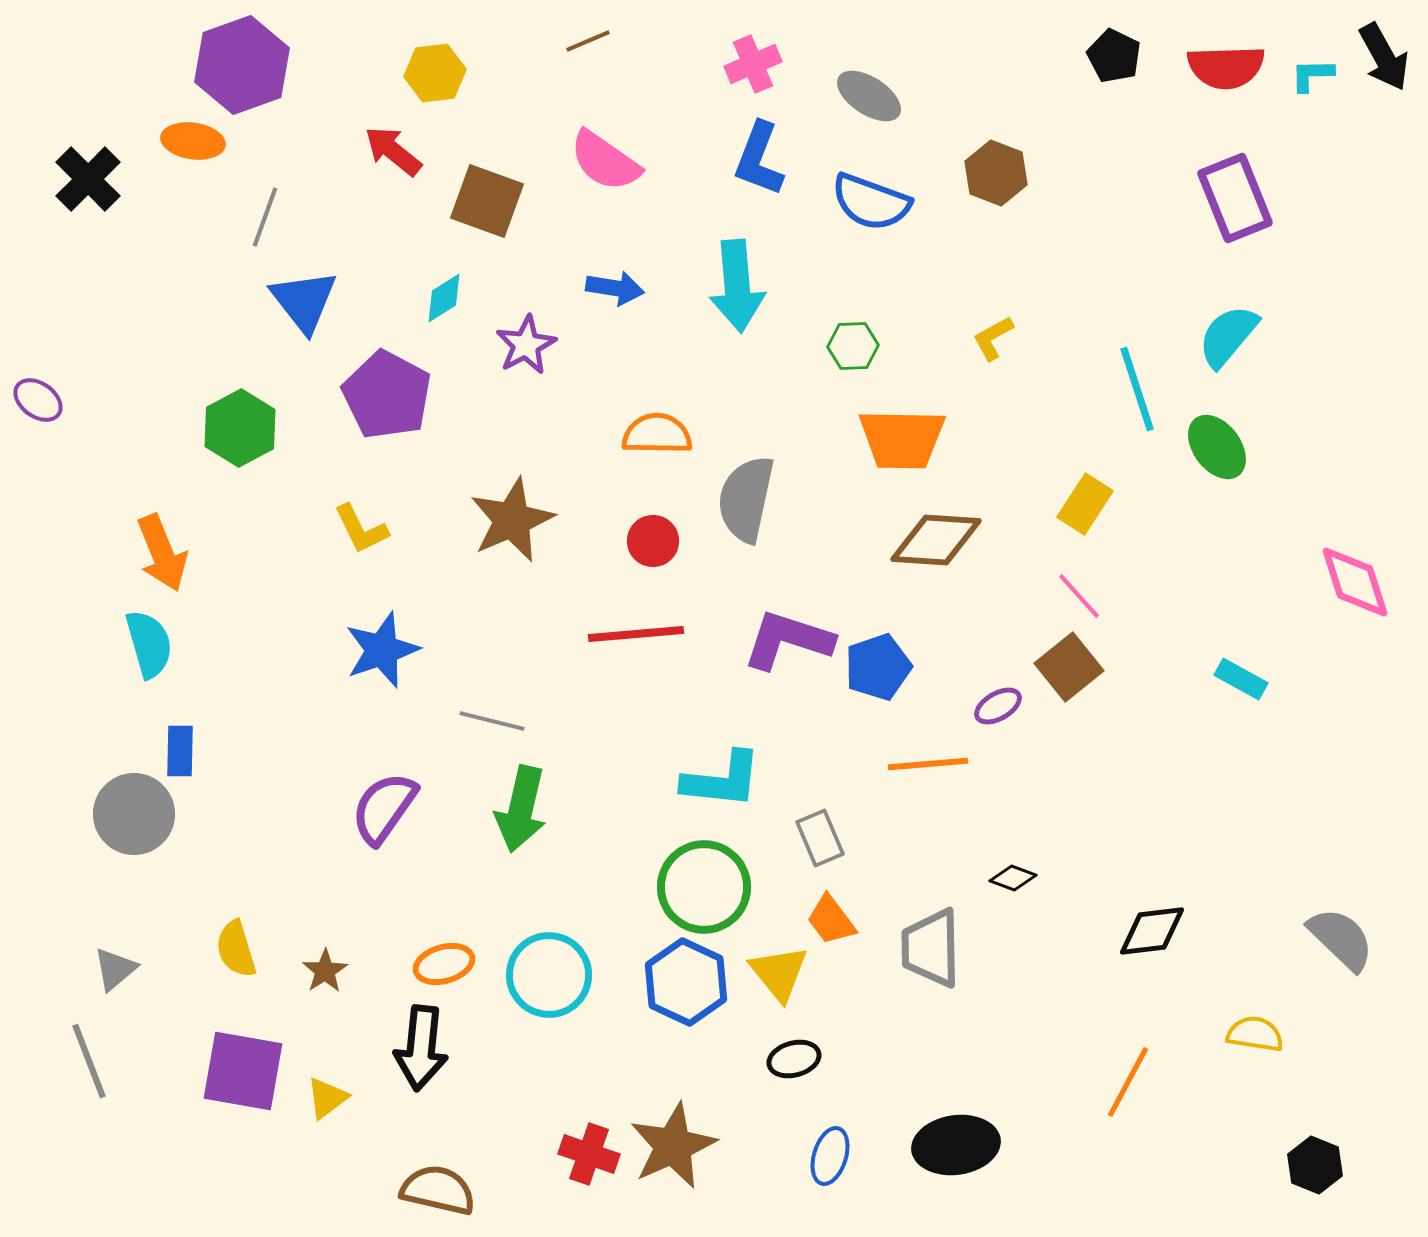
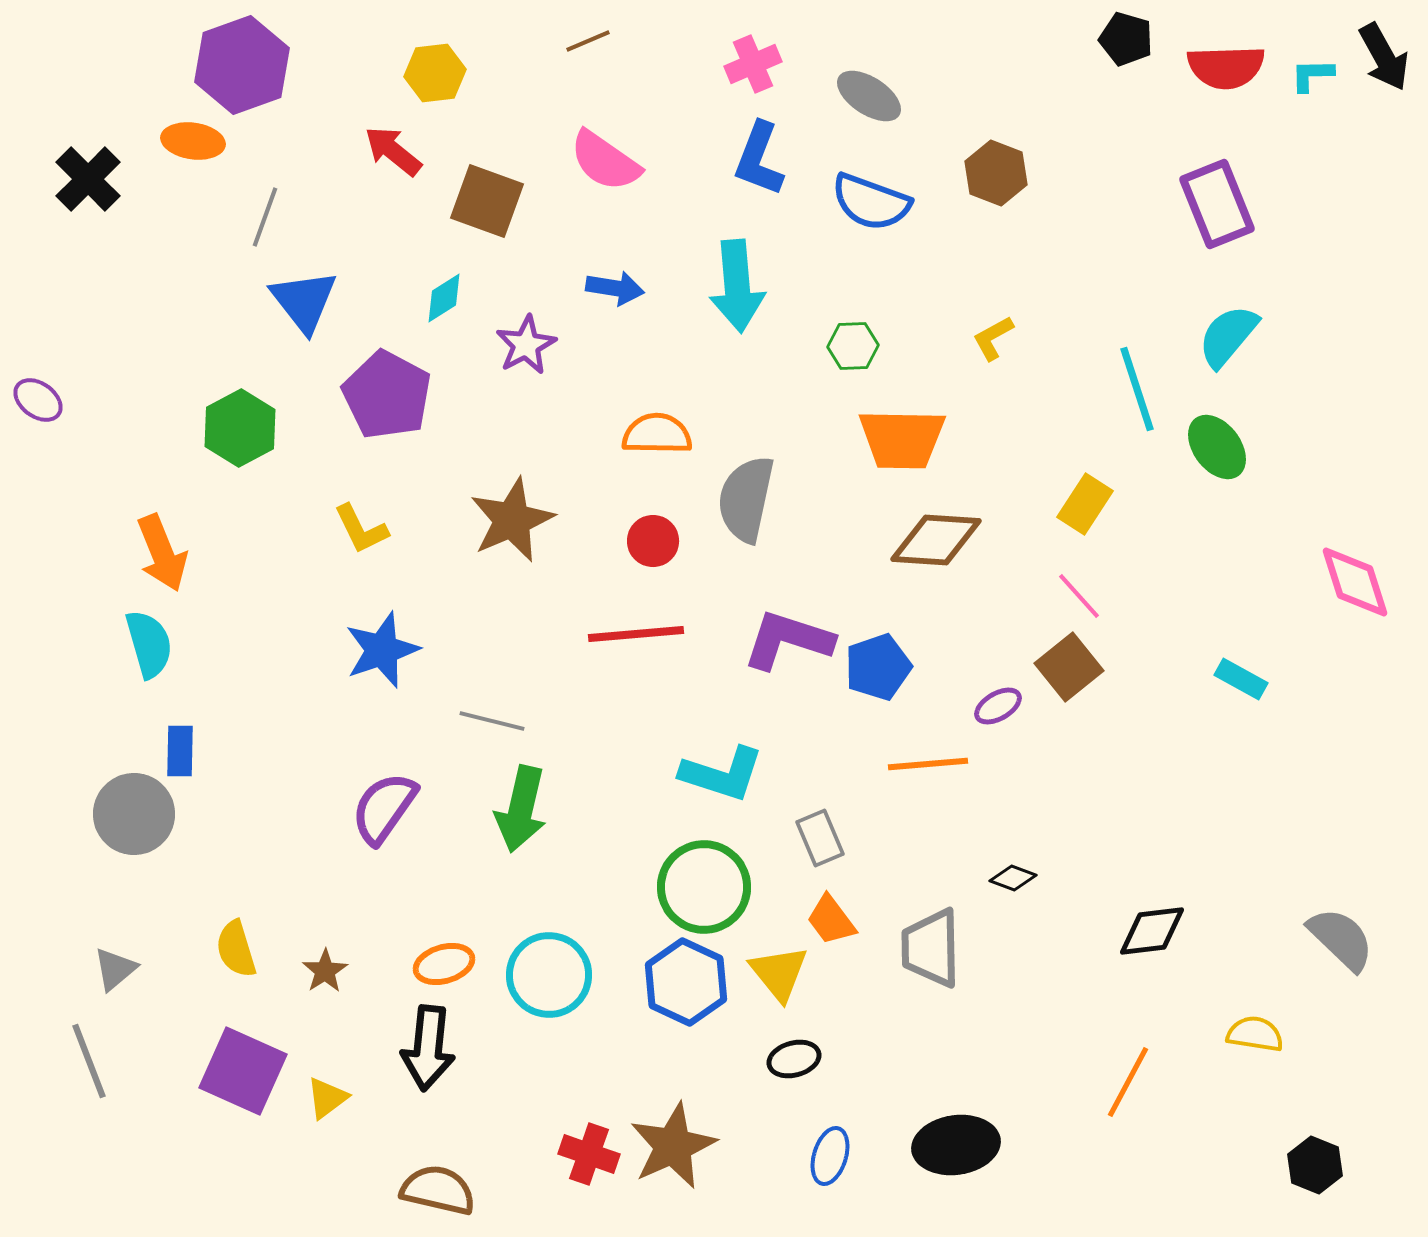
black pentagon at (1114, 56): moved 12 px right, 17 px up; rotated 10 degrees counterclockwise
purple rectangle at (1235, 198): moved 18 px left, 6 px down
cyan L-shape at (722, 780): moved 6 px up; rotated 12 degrees clockwise
black arrow at (421, 1048): moved 7 px right
purple square at (243, 1071): rotated 14 degrees clockwise
